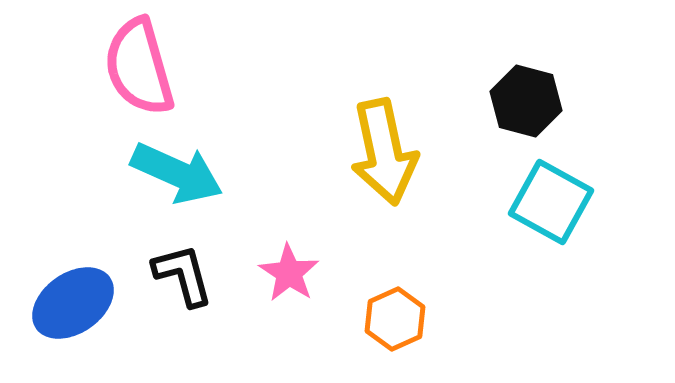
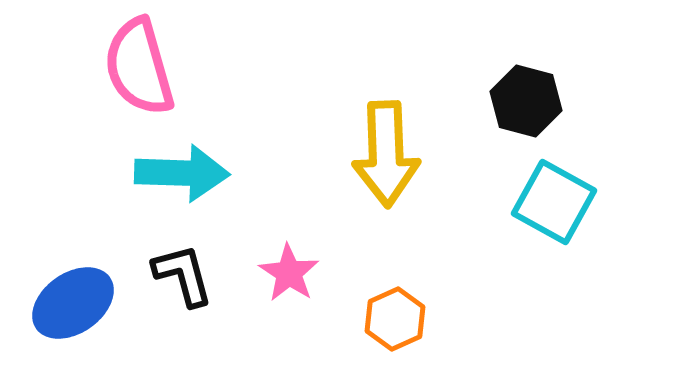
yellow arrow: moved 2 px right, 2 px down; rotated 10 degrees clockwise
cyan arrow: moved 5 px right; rotated 22 degrees counterclockwise
cyan square: moved 3 px right
